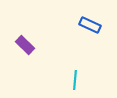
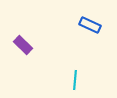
purple rectangle: moved 2 px left
